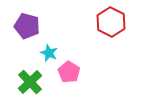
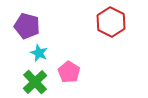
cyan star: moved 10 px left
green cross: moved 5 px right
